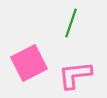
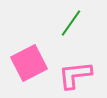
green line: rotated 16 degrees clockwise
